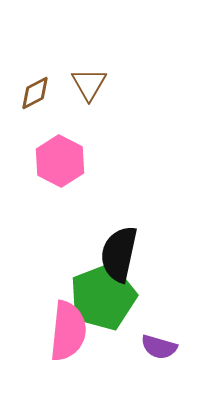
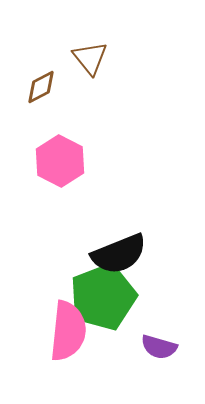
brown triangle: moved 1 px right, 26 px up; rotated 9 degrees counterclockwise
brown diamond: moved 6 px right, 6 px up
black semicircle: rotated 124 degrees counterclockwise
